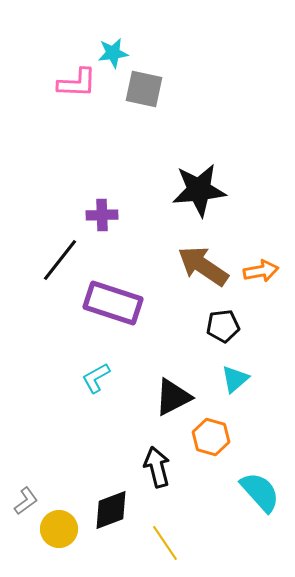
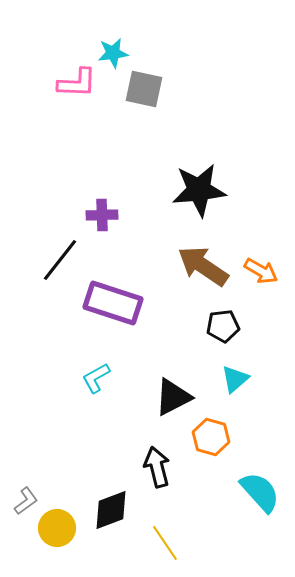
orange arrow: rotated 40 degrees clockwise
yellow circle: moved 2 px left, 1 px up
